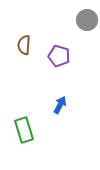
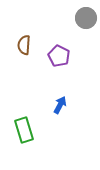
gray circle: moved 1 px left, 2 px up
purple pentagon: rotated 10 degrees clockwise
